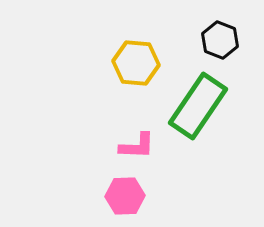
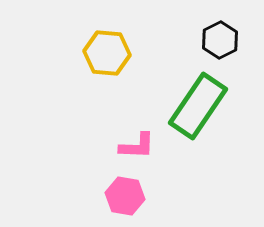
black hexagon: rotated 12 degrees clockwise
yellow hexagon: moved 29 px left, 10 px up
pink hexagon: rotated 12 degrees clockwise
